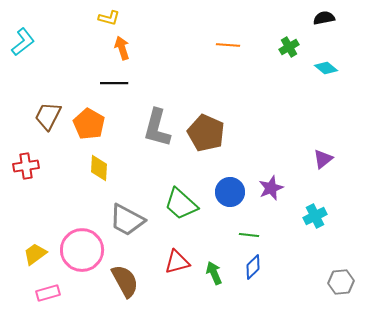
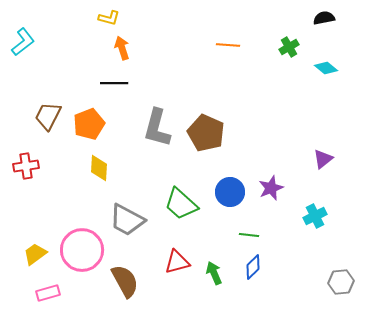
orange pentagon: rotated 20 degrees clockwise
